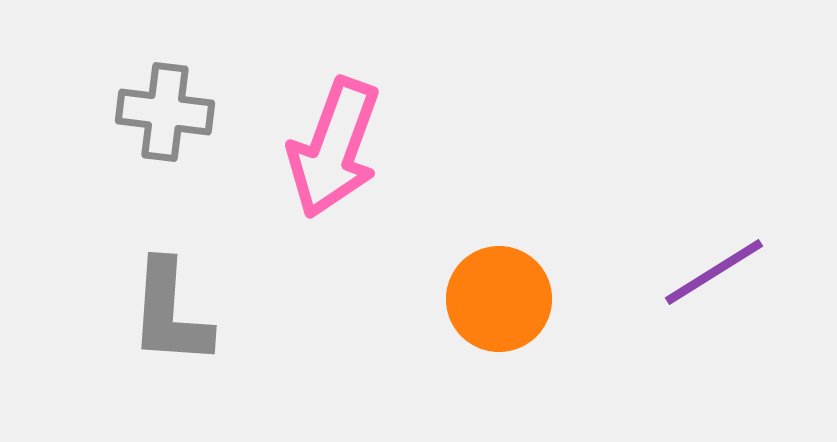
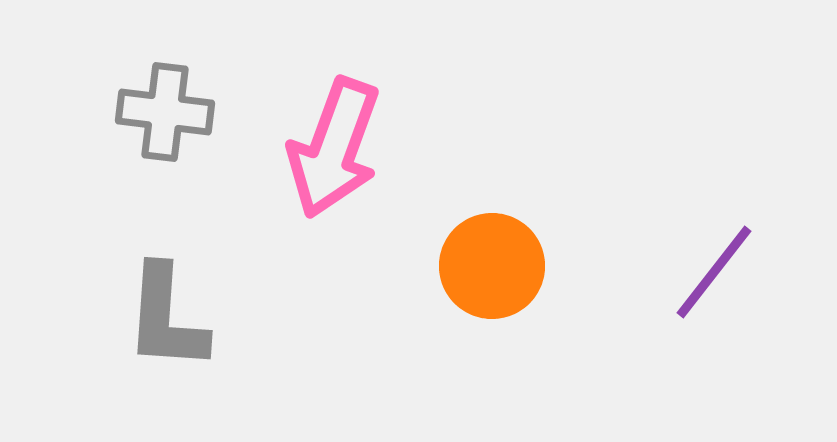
purple line: rotated 20 degrees counterclockwise
orange circle: moved 7 px left, 33 px up
gray L-shape: moved 4 px left, 5 px down
